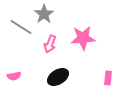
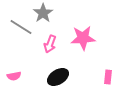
gray star: moved 1 px left, 1 px up
pink rectangle: moved 1 px up
